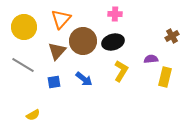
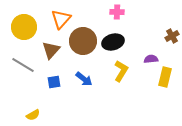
pink cross: moved 2 px right, 2 px up
brown triangle: moved 6 px left, 1 px up
